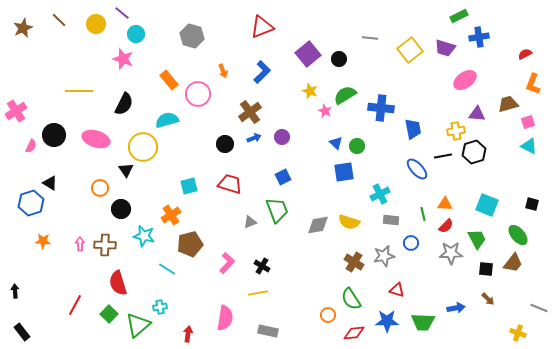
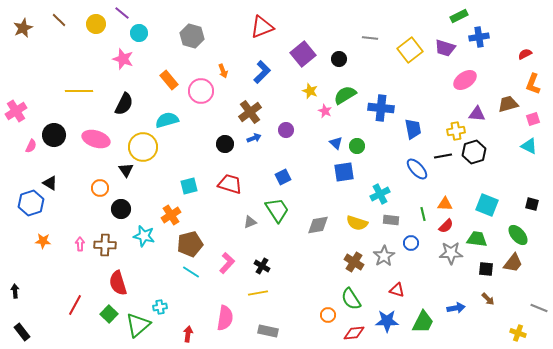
cyan circle at (136, 34): moved 3 px right, 1 px up
purple square at (308, 54): moved 5 px left
pink circle at (198, 94): moved 3 px right, 3 px up
pink square at (528, 122): moved 5 px right, 3 px up
purple circle at (282, 137): moved 4 px right, 7 px up
green trapezoid at (277, 210): rotated 12 degrees counterclockwise
yellow semicircle at (349, 222): moved 8 px right, 1 px down
green trapezoid at (477, 239): rotated 55 degrees counterclockwise
gray star at (384, 256): rotated 20 degrees counterclockwise
cyan line at (167, 269): moved 24 px right, 3 px down
green trapezoid at (423, 322): rotated 65 degrees counterclockwise
